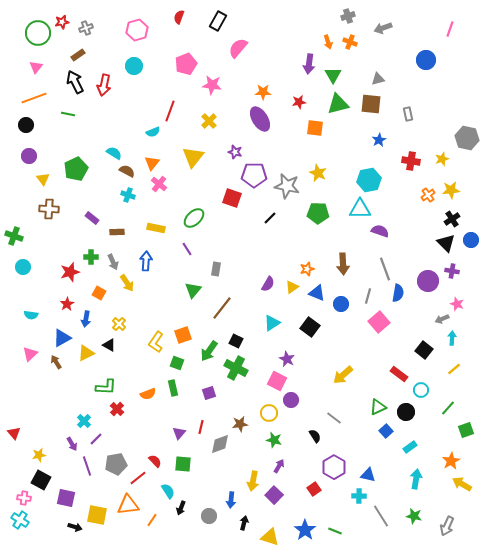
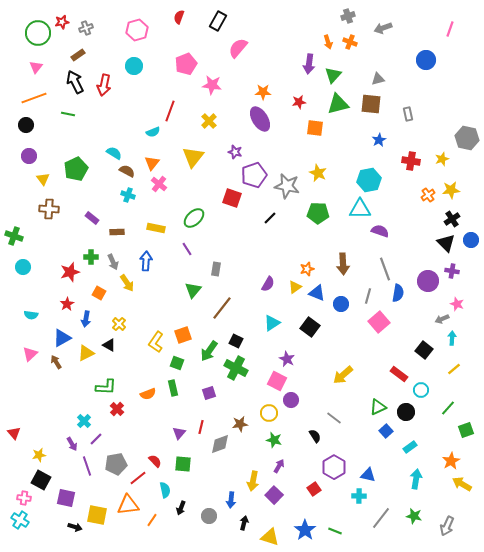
green triangle at (333, 75): rotated 12 degrees clockwise
purple pentagon at (254, 175): rotated 20 degrees counterclockwise
yellow triangle at (292, 287): moved 3 px right
cyan semicircle at (168, 491): moved 3 px left, 1 px up; rotated 21 degrees clockwise
gray line at (381, 516): moved 2 px down; rotated 70 degrees clockwise
